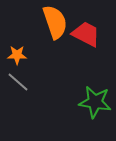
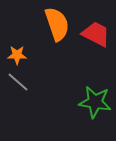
orange semicircle: moved 2 px right, 2 px down
red trapezoid: moved 10 px right
